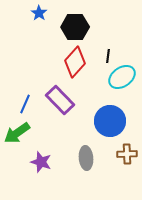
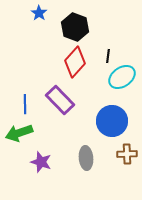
black hexagon: rotated 20 degrees clockwise
blue line: rotated 24 degrees counterclockwise
blue circle: moved 2 px right
green arrow: moved 2 px right; rotated 16 degrees clockwise
